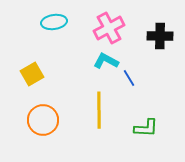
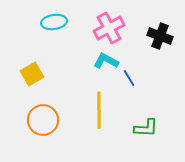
black cross: rotated 20 degrees clockwise
